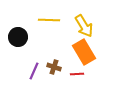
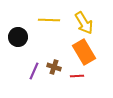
yellow arrow: moved 3 px up
red line: moved 2 px down
